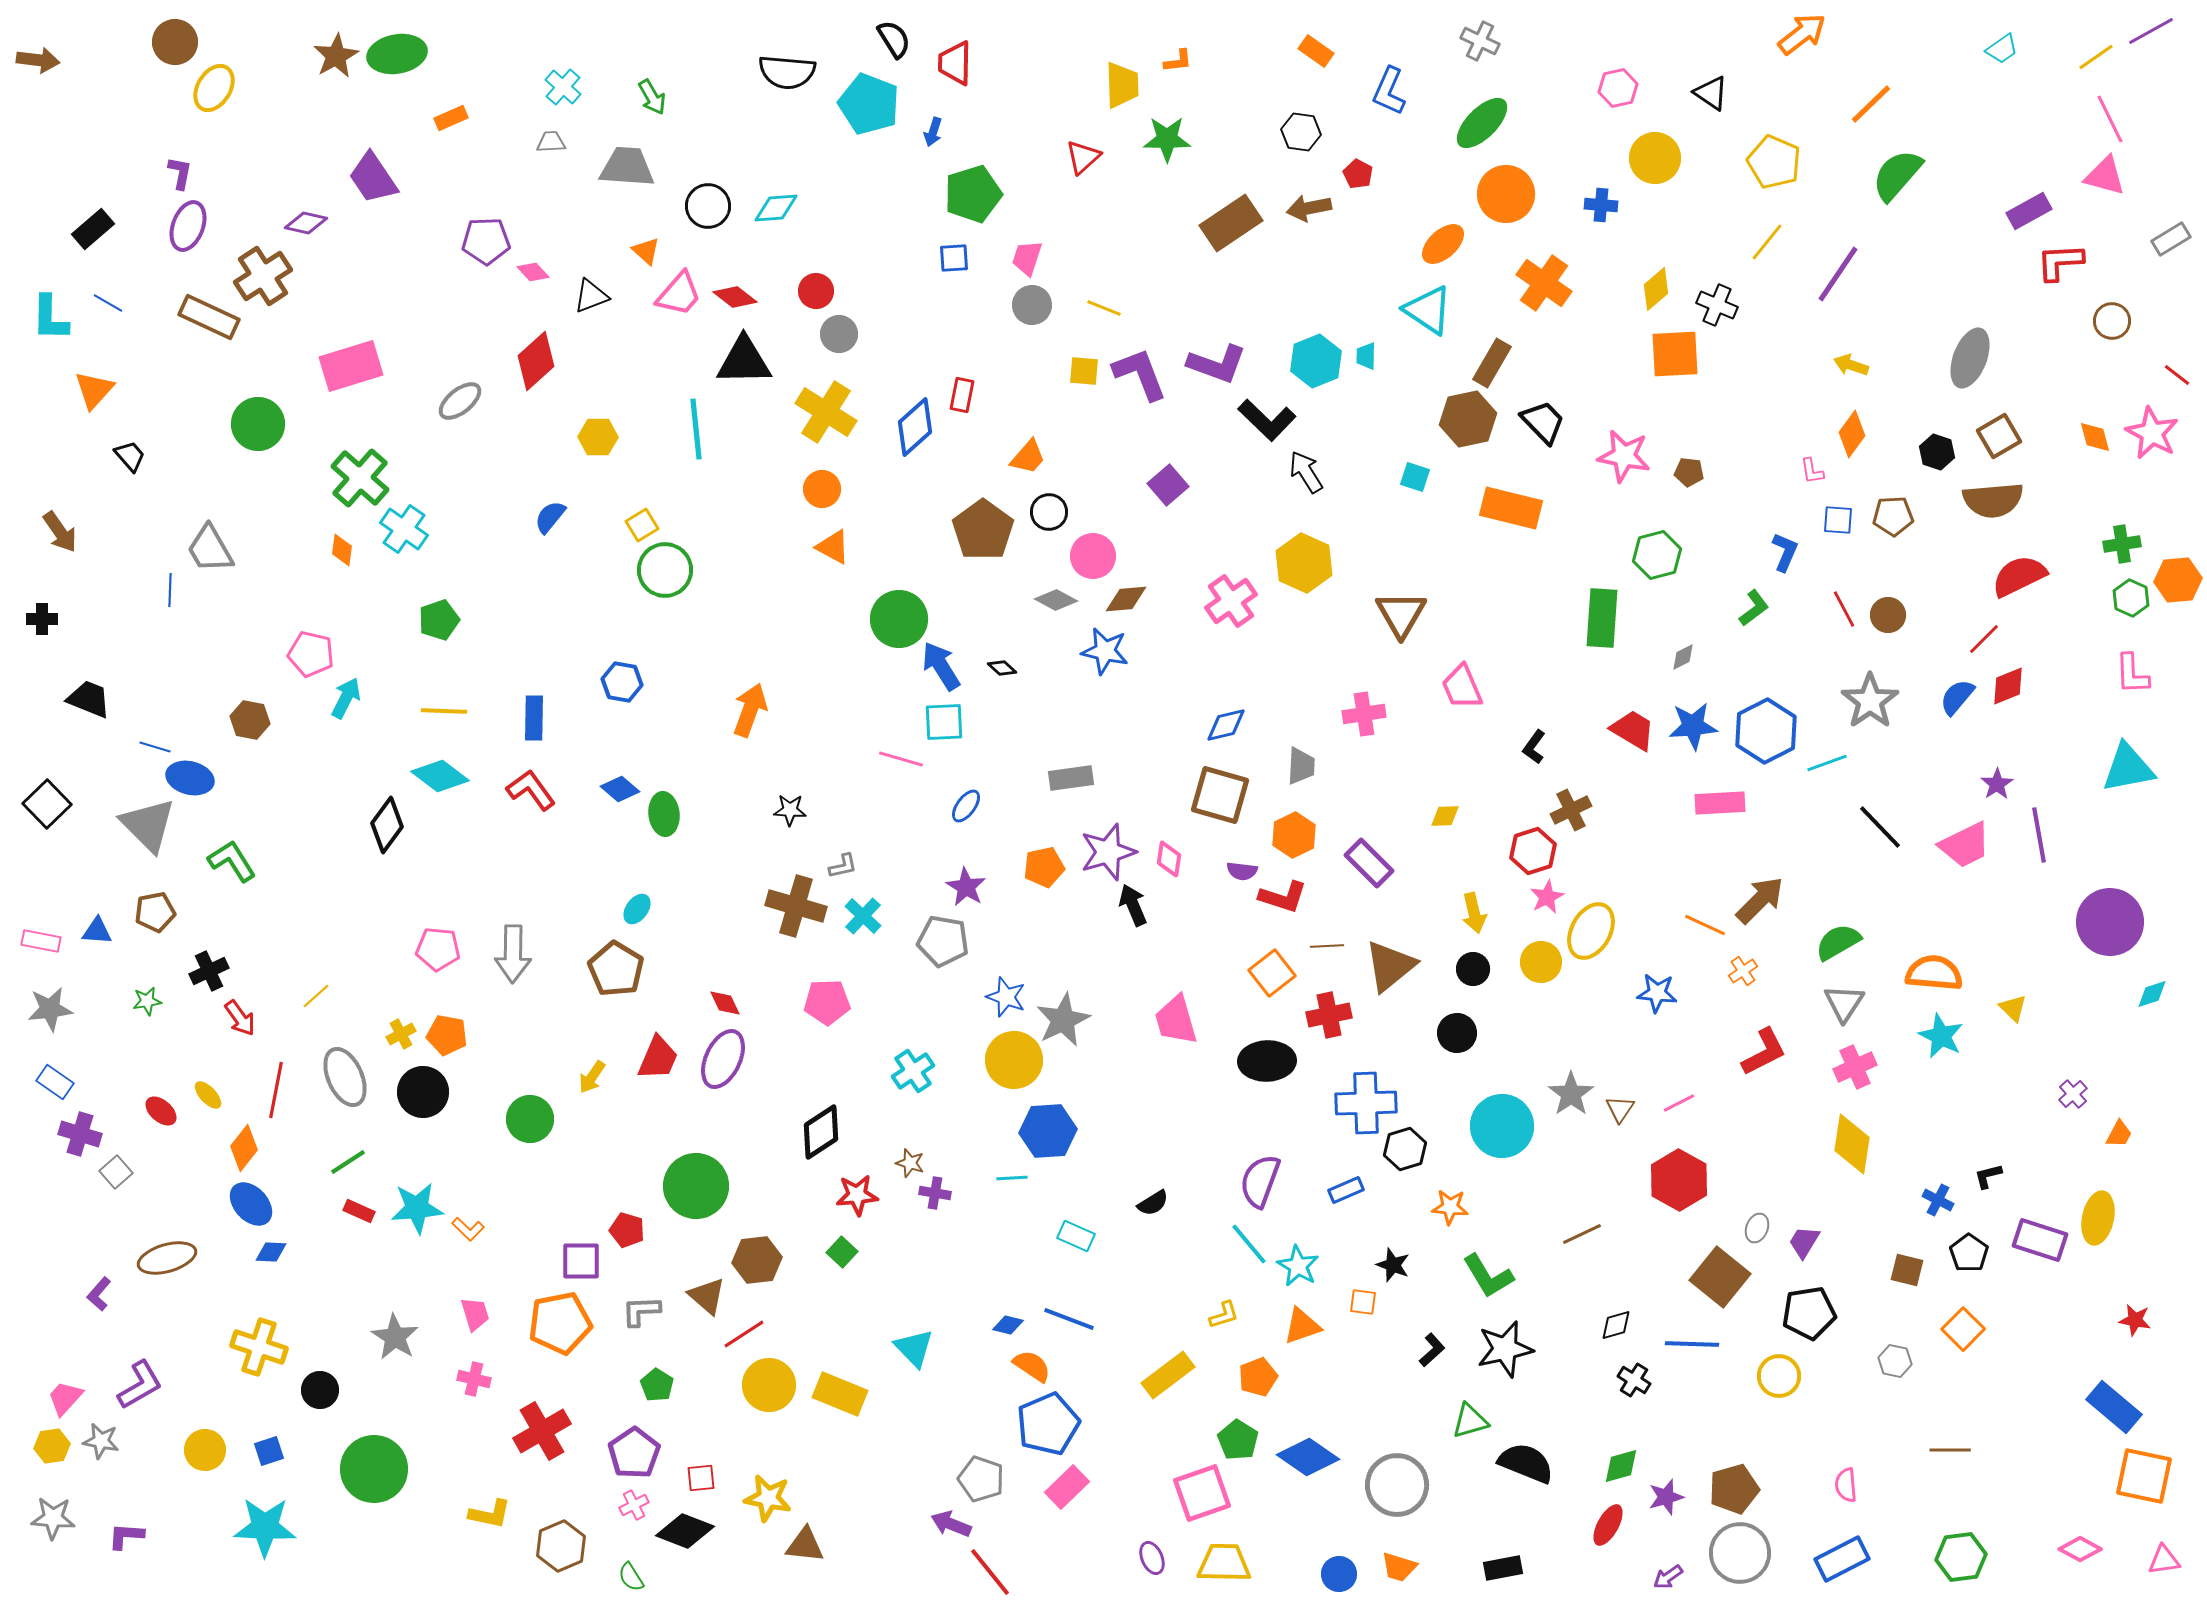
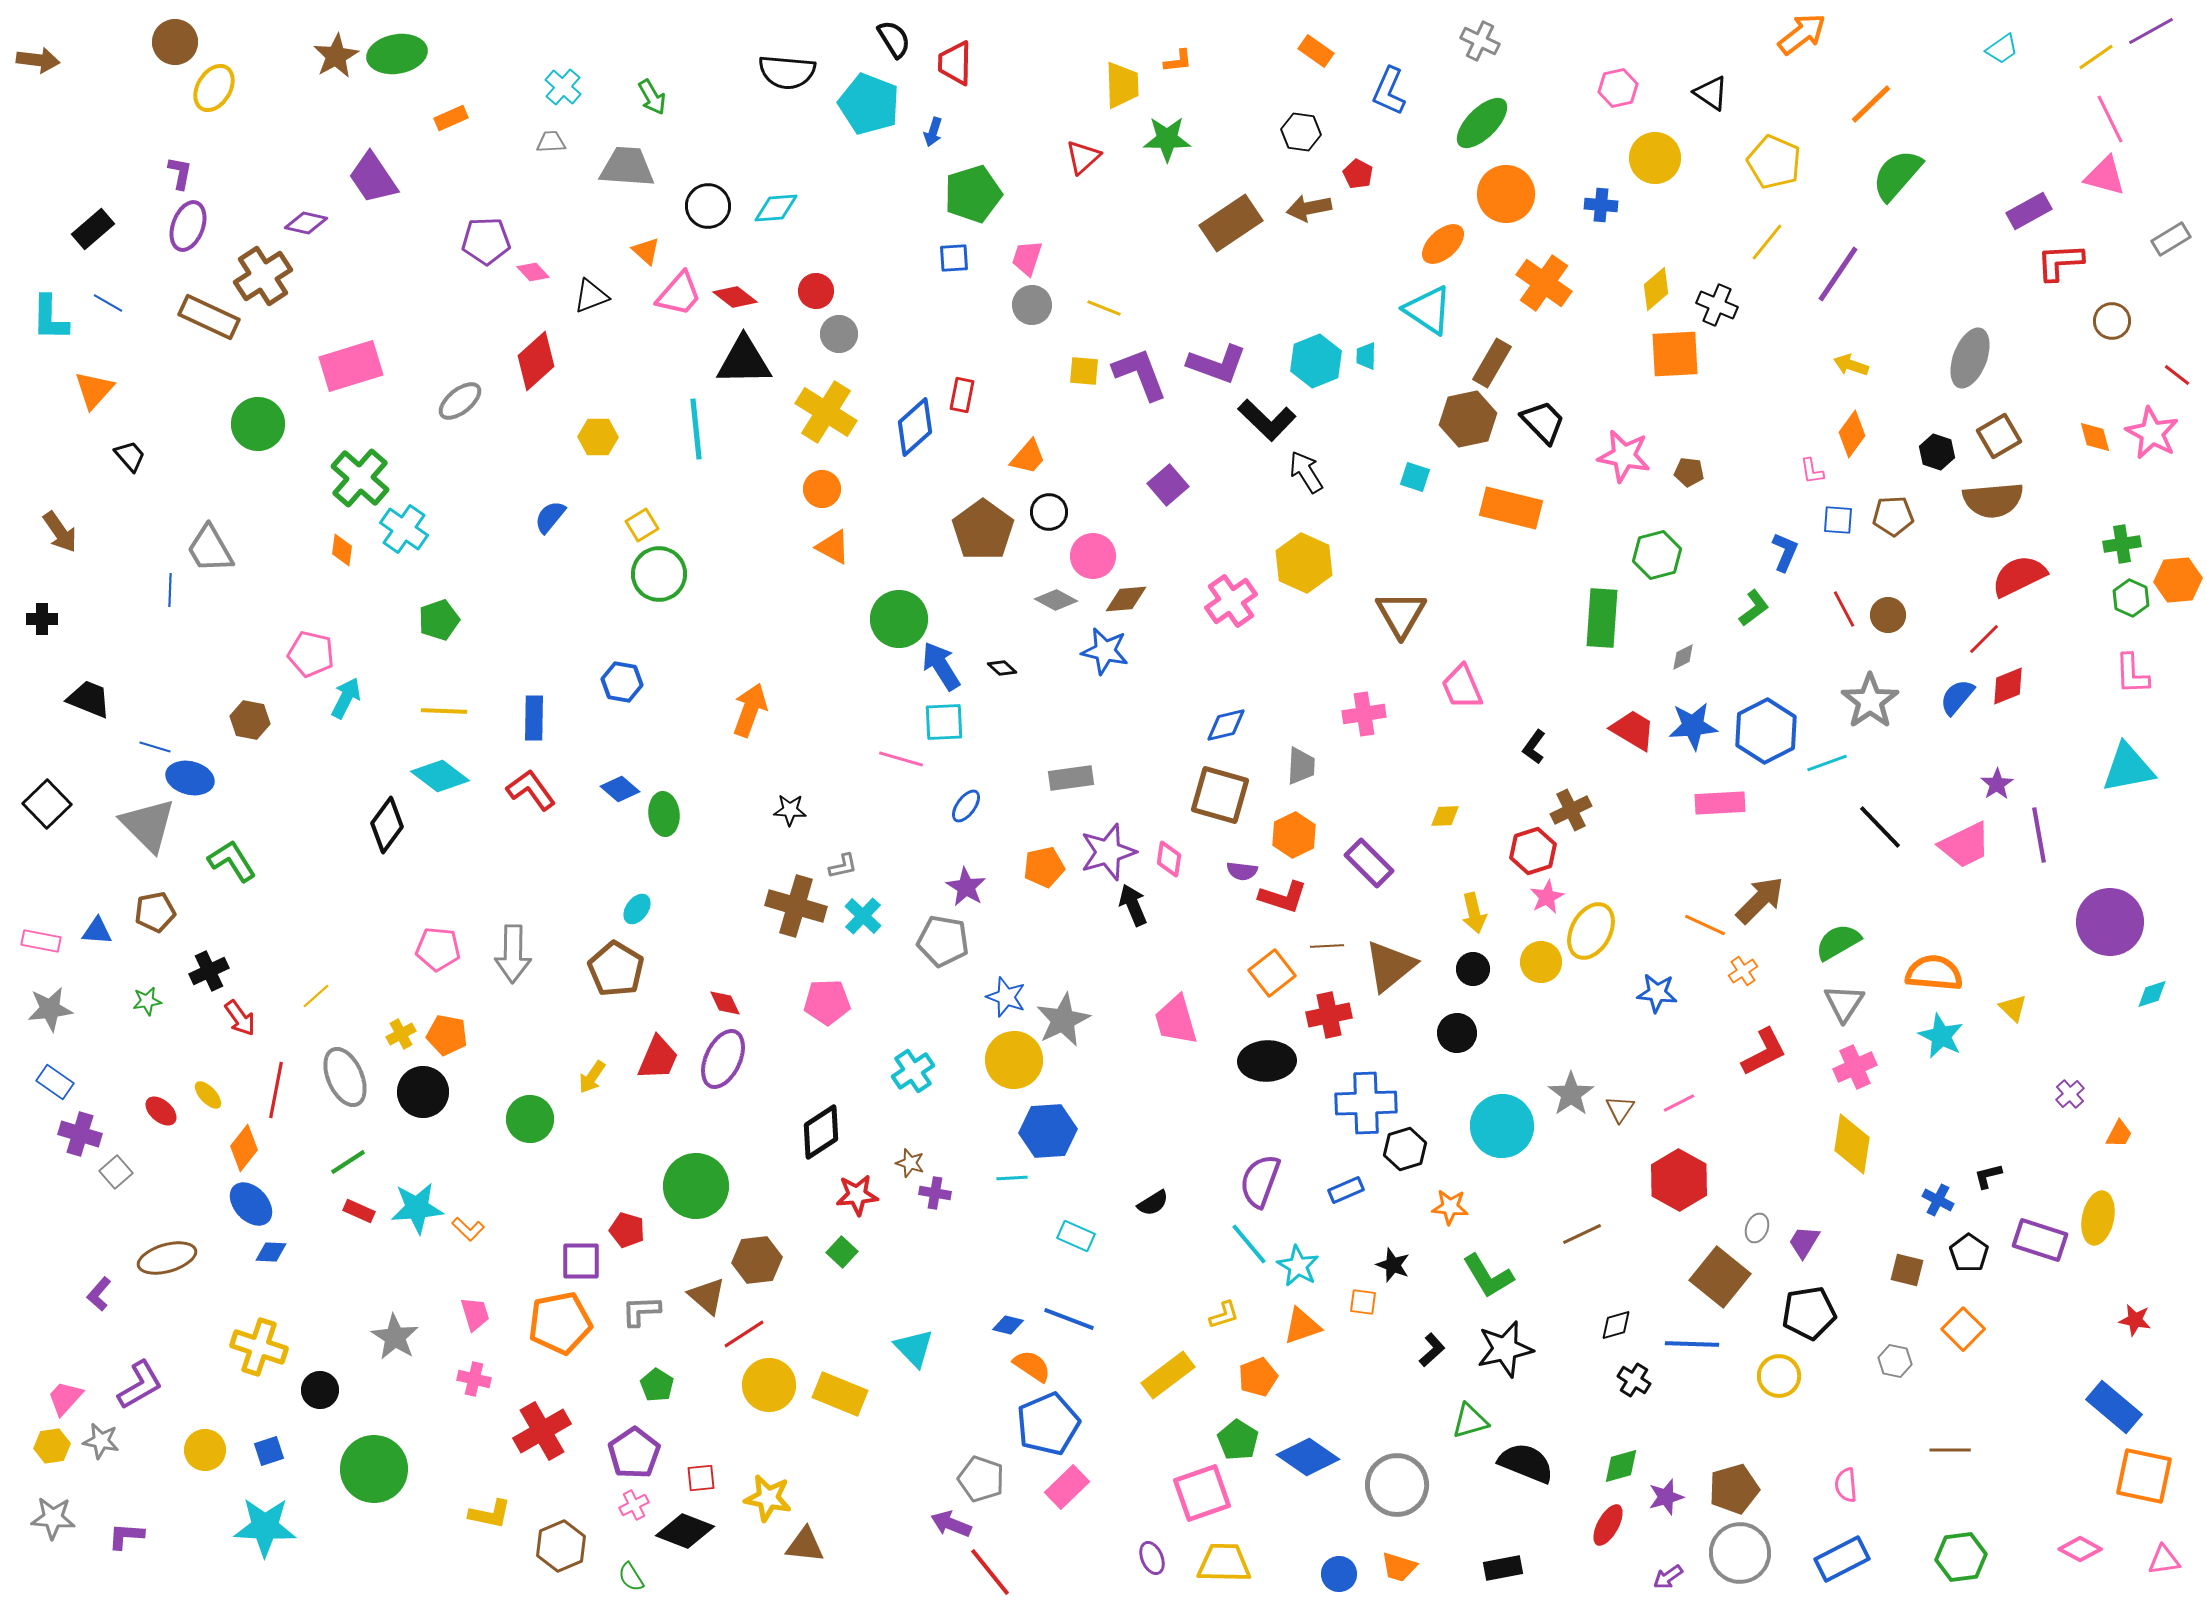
green circle at (665, 570): moved 6 px left, 4 px down
purple cross at (2073, 1094): moved 3 px left
